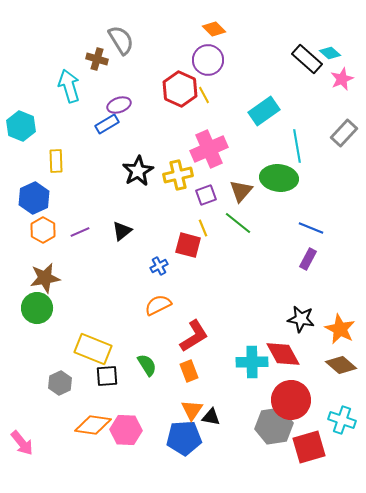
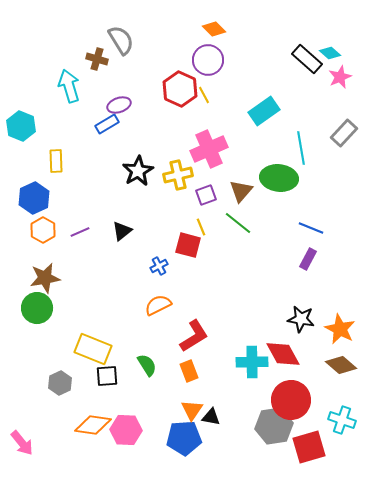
pink star at (342, 79): moved 2 px left, 2 px up
cyan line at (297, 146): moved 4 px right, 2 px down
yellow line at (203, 228): moved 2 px left, 1 px up
